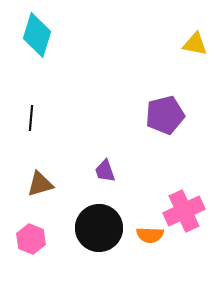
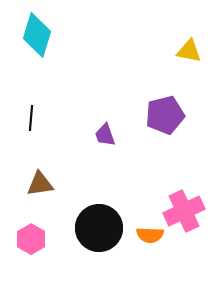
yellow triangle: moved 6 px left, 7 px down
purple trapezoid: moved 36 px up
brown triangle: rotated 8 degrees clockwise
pink hexagon: rotated 8 degrees clockwise
